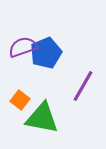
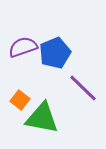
blue pentagon: moved 9 px right
purple line: moved 2 px down; rotated 76 degrees counterclockwise
